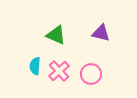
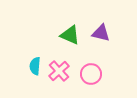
green triangle: moved 14 px right
